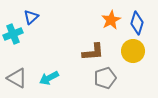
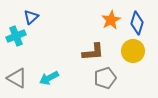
cyan cross: moved 3 px right, 2 px down
